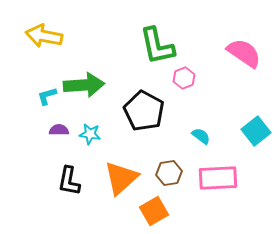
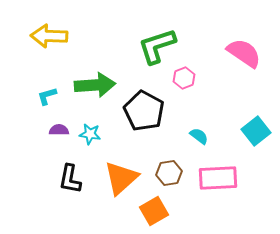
yellow arrow: moved 5 px right; rotated 9 degrees counterclockwise
green L-shape: rotated 84 degrees clockwise
green arrow: moved 11 px right
cyan semicircle: moved 2 px left
black L-shape: moved 1 px right, 2 px up
